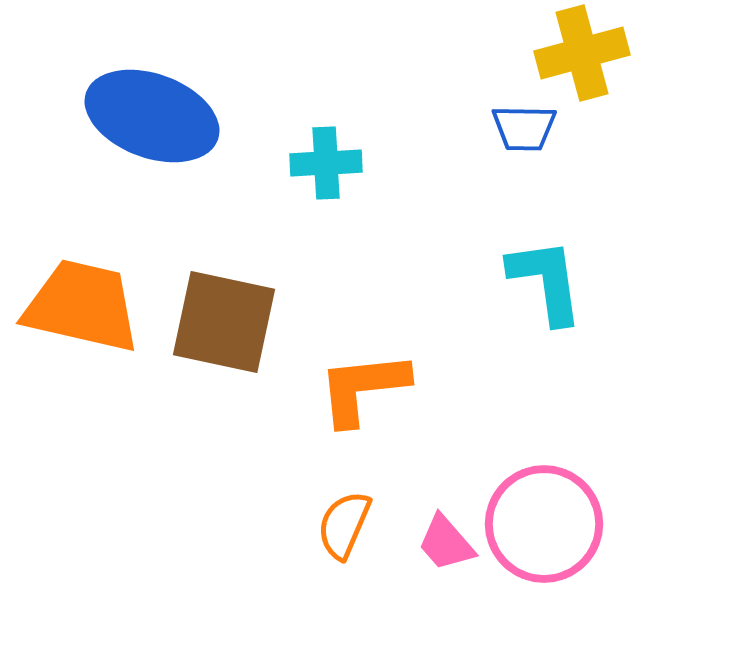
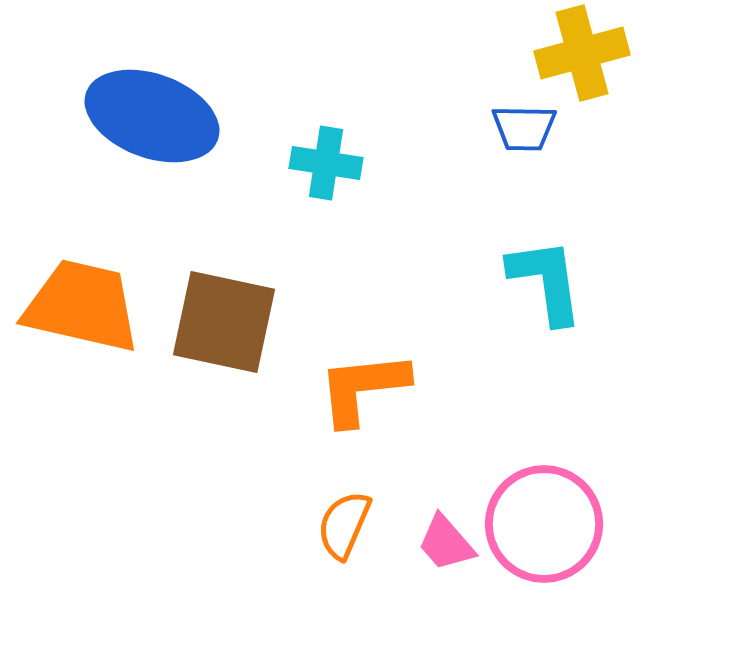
cyan cross: rotated 12 degrees clockwise
